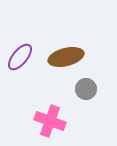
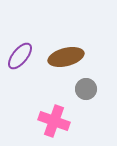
purple ellipse: moved 1 px up
pink cross: moved 4 px right
